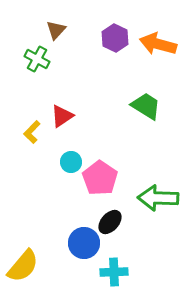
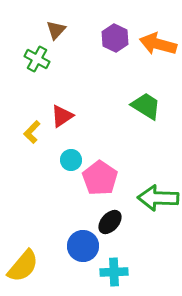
cyan circle: moved 2 px up
blue circle: moved 1 px left, 3 px down
